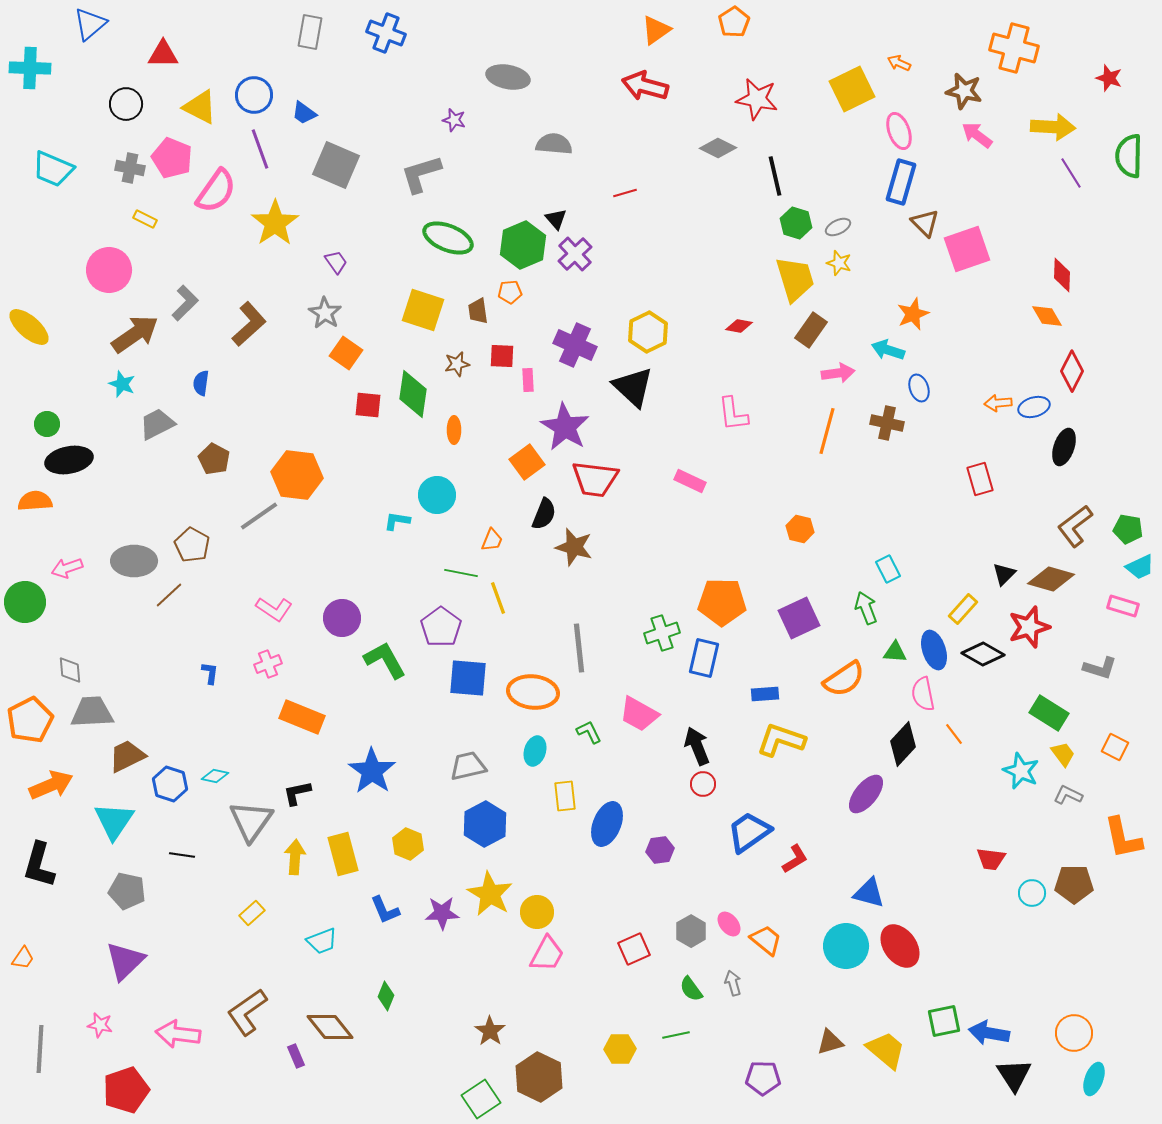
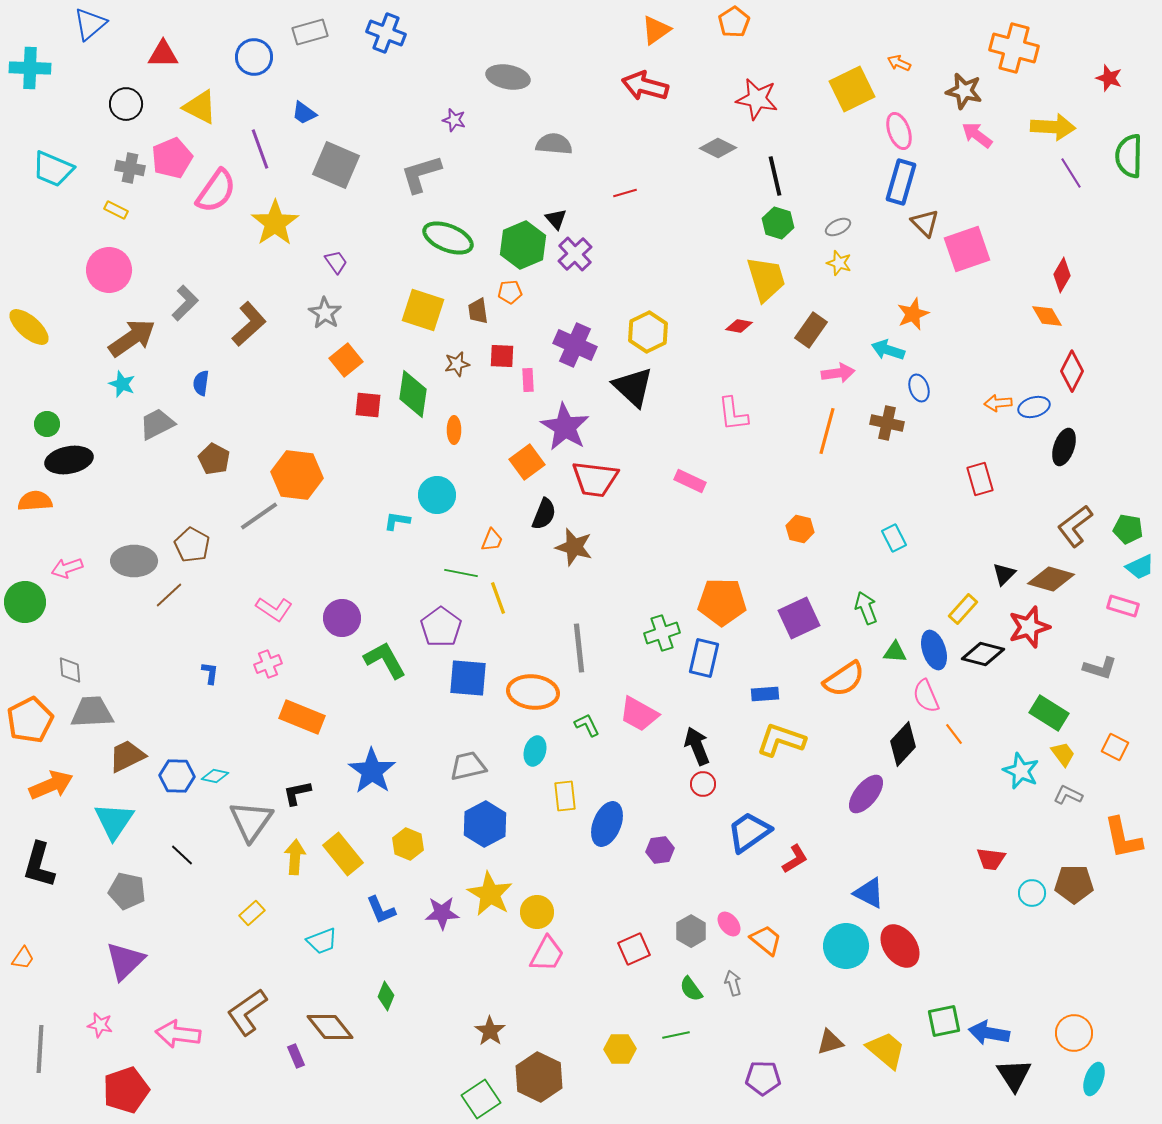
gray rectangle at (310, 32): rotated 64 degrees clockwise
blue circle at (254, 95): moved 38 px up
pink pentagon at (172, 158): rotated 27 degrees clockwise
yellow rectangle at (145, 219): moved 29 px left, 9 px up
green hexagon at (796, 223): moved 18 px left
red diamond at (1062, 275): rotated 28 degrees clockwise
yellow trapezoid at (795, 279): moved 29 px left
brown arrow at (135, 334): moved 3 px left, 4 px down
orange square at (346, 353): moved 7 px down; rotated 16 degrees clockwise
cyan rectangle at (888, 569): moved 6 px right, 31 px up
black diamond at (983, 654): rotated 15 degrees counterclockwise
pink semicircle at (923, 694): moved 3 px right, 2 px down; rotated 12 degrees counterclockwise
green L-shape at (589, 732): moved 2 px left, 7 px up
blue hexagon at (170, 784): moved 7 px right, 8 px up; rotated 16 degrees counterclockwise
yellow rectangle at (343, 854): rotated 24 degrees counterclockwise
black line at (182, 855): rotated 35 degrees clockwise
blue triangle at (869, 893): rotated 12 degrees clockwise
blue L-shape at (385, 910): moved 4 px left
